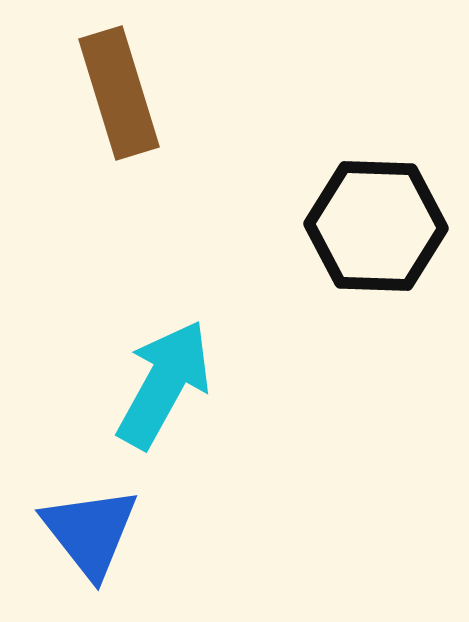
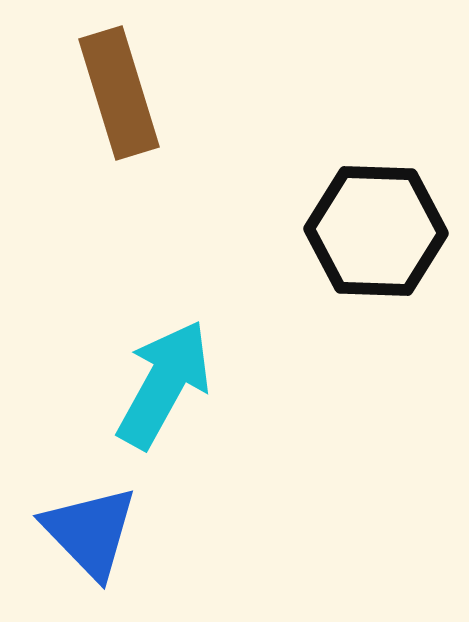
black hexagon: moved 5 px down
blue triangle: rotated 6 degrees counterclockwise
